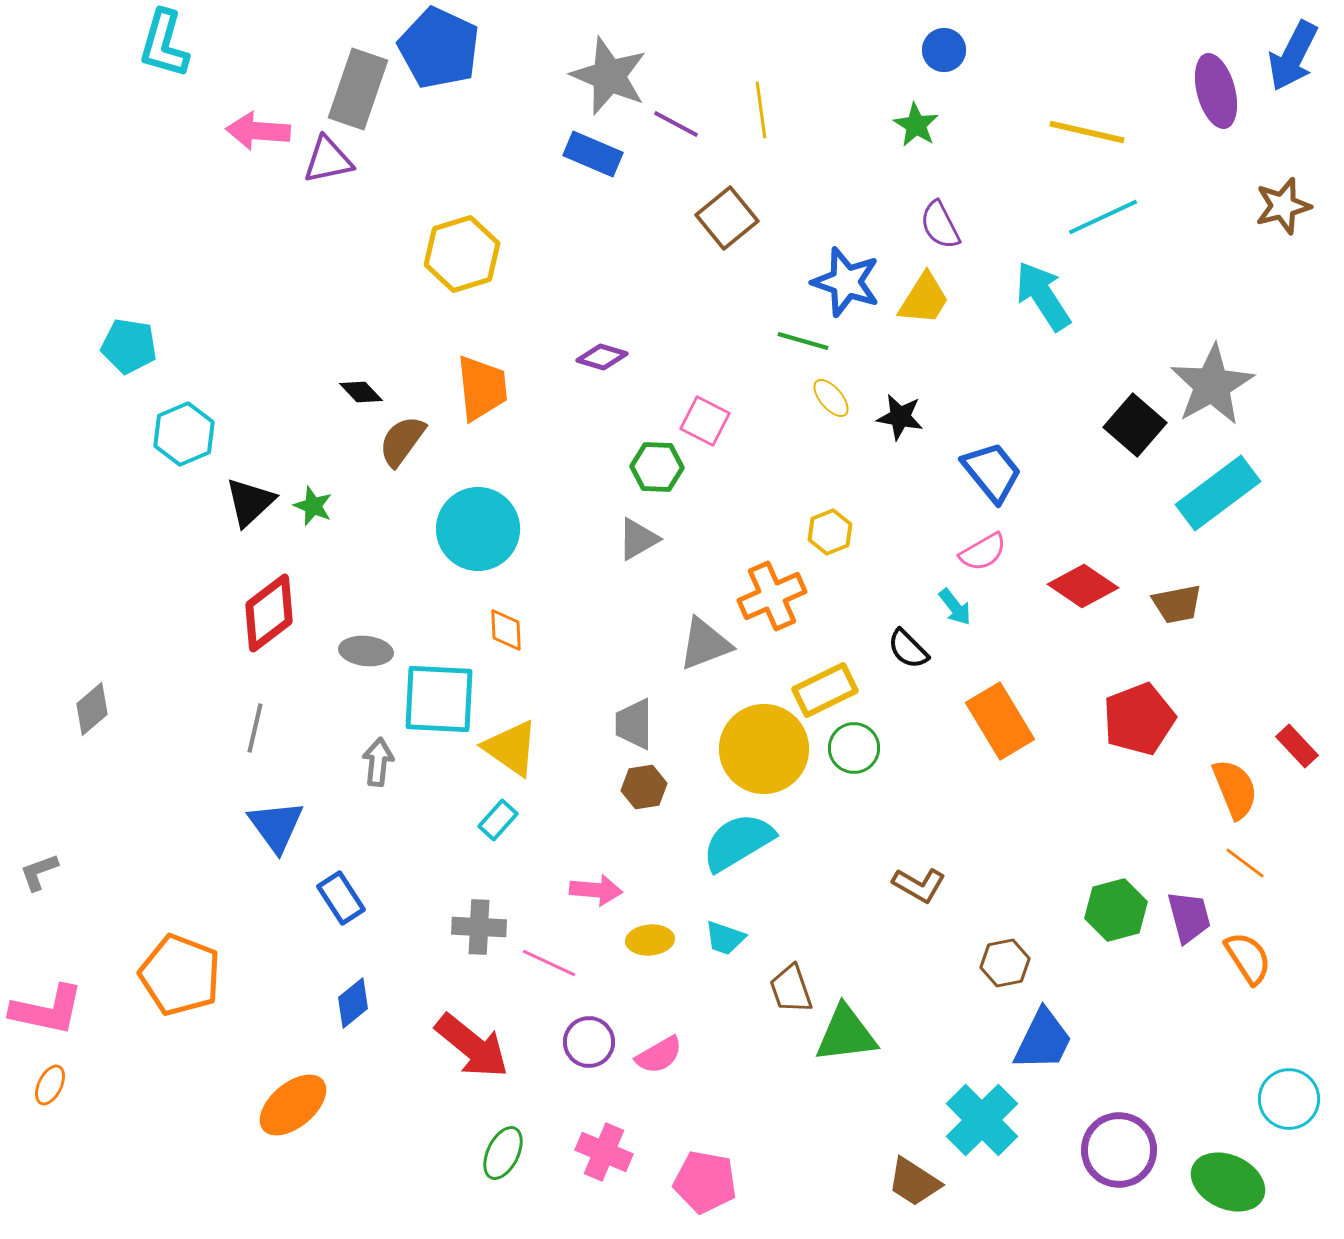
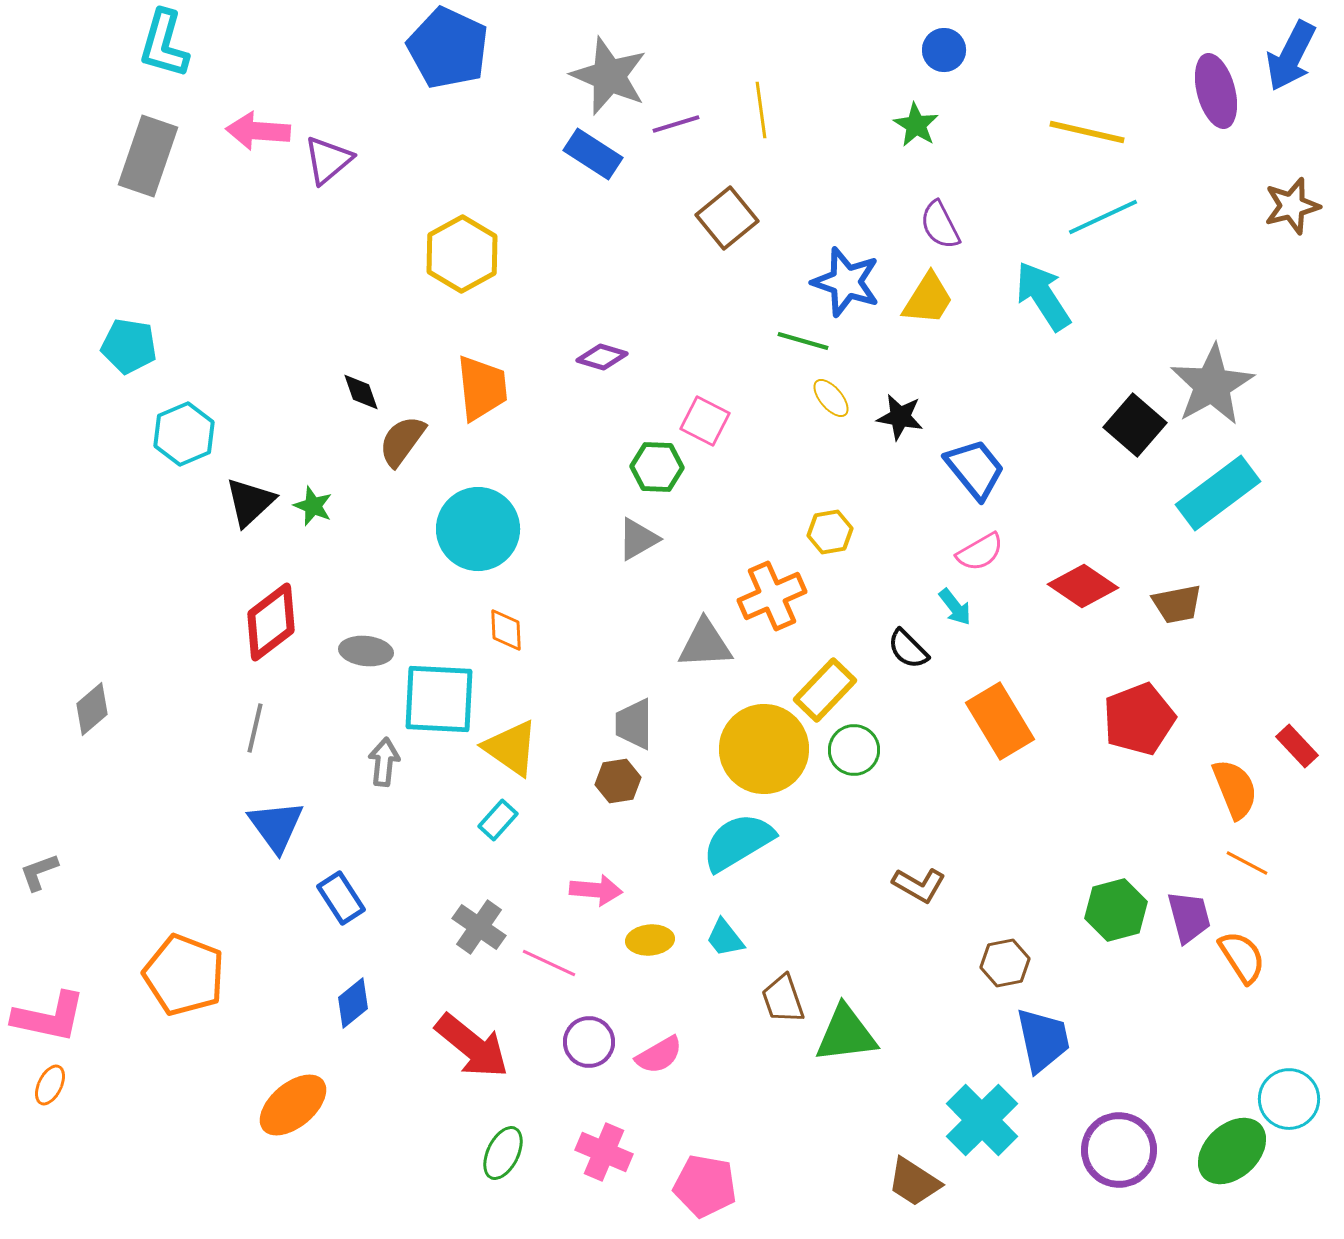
blue pentagon at (439, 48): moved 9 px right
blue arrow at (1293, 56): moved 2 px left
gray rectangle at (358, 89): moved 210 px left, 67 px down
purple line at (676, 124): rotated 45 degrees counterclockwise
blue rectangle at (593, 154): rotated 10 degrees clockwise
purple triangle at (328, 160): rotated 28 degrees counterclockwise
brown star at (1283, 206): moved 9 px right
yellow hexagon at (462, 254): rotated 12 degrees counterclockwise
yellow trapezoid at (924, 299): moved 4 px right
black diamond at (361, 392): rotated 24 degrees clockwise
blue trapezoid at (992, 472): moved 17 px left, 3 px up
yellow hexagon at (830, 532): rotated 12 degrees clockwise
pink semicircle at (983, 552): moved 3 px left
red diamond at (269, 613): moved 2 px right, 9 px down
gray triangle at (705, 644): rotated 18 degrees clockwise
yellow rectangle at (825, 690): rotated 20 degrees counterclockwise
green circle at (854, 748): moved 2 px down
gray arrow at (378, 762): moved 6 px right
brown hexagon at (644, 787): moved 26 px left, 6 px up
orange line at (1245, 863): moved 2 px right; rotated 9 degrees counterclockwise
gray cross at (479, 927): rotated 32 degrees clockwise
cyan trapezoid at (725, 938): rotated 33 degrees clockwise
orange semicircle at (1248, 958): moved 6 px left, 1 px up
orange pentagon at (180, 975): moved 4 px right
brown trapezoid at (791, 989): moved 8 px left, 10 px down
pink L-shape at (47, 1010): moved 2 px right, 7 px down
blue trapezoid at (1043, 1040): rotated 38 degrees counterclockwise
pink pentagon at (705, 1182): moved 4 px down
green ellipse at (1228, 1182): moved 4 px right, 31 px up; rotated 68 degrees counterclockwise
